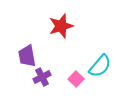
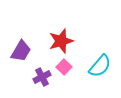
red star: moved 15 px down
purple trapezoid: moved 6 px left, 5 px up; rotated 140 degrees counterclockwise
pink square: moved 12 px left, 12 px up
